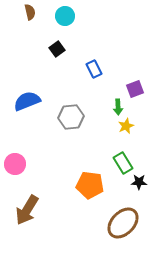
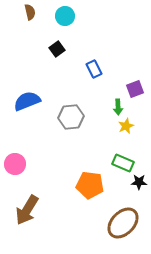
green rectangle: rotated 35 degrees counterclockwise
